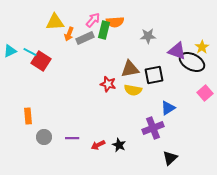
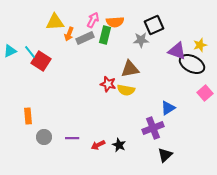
pink arrow: rotated 14 degrees counterclockwise
green rectangle: moved 1 px right, 5 px down
gray star: moved 7 px left, 4 px down
yellow star: moved 2 px left, 2 px up; rotated 16 degrees clockwise
cyan line: rotated 24 degrees clockwise
black ellipse: moved 2 px down
black square: moved 50 px up; rotated 12 degrees counterclockwise
yellow semicircle: moved 7 px left
black triangle: moved 5 px left, 3 px up
